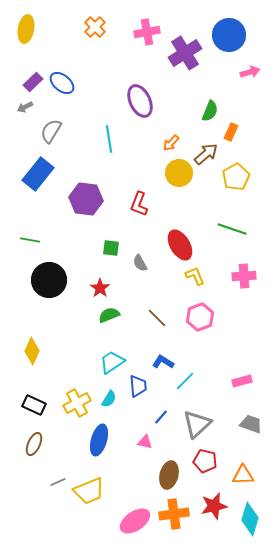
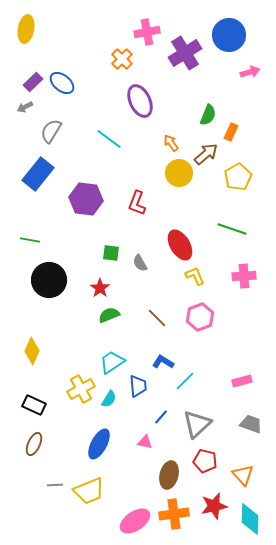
orange cross at (95, 27): moved 27 px right, 32 px down
green semicircle at (210, 111): moved 2 px left, 4 px down
cyan line at (109, 139): rotated 44 degrees counterclockwise
orange arrow at (171, 143): rotated 102 degrees clockwise
yellow pentagon at (236, 177): moved 2 px right
red L-shape at (139, 204): moved 2 px left, 1 px up
green square at (111, 248): moved 5 px down
yellow cross at (77, 403): moved 4 px right, 14 px up
blue ellipse at (99, 440): moved 4 px down; rotated 12 degrees clockwise
orange triangle at (243, 475): rotated 50 degrees clockwise
gray line at (58, 482): moved 3 px left, 3 px down; rotated 21 degrees clockwise
cyan diamond at (250, 519): rotated 16 degrees counterclockwise
